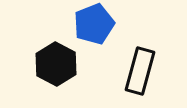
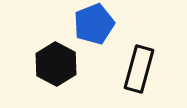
black rectangle: moved 1 px left, 2 px up
